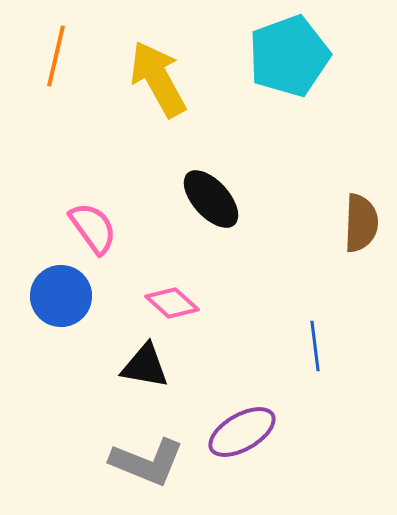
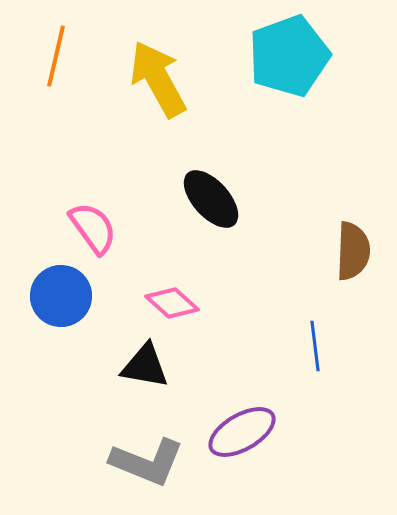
brown semicircle: moved 8 px left, 28 px down
